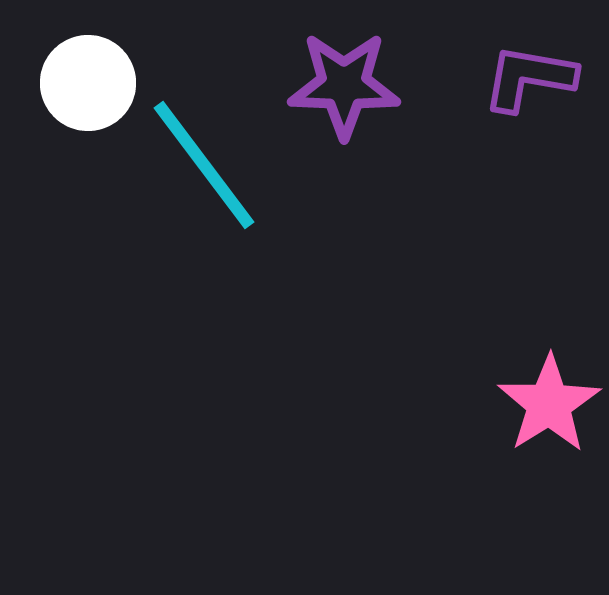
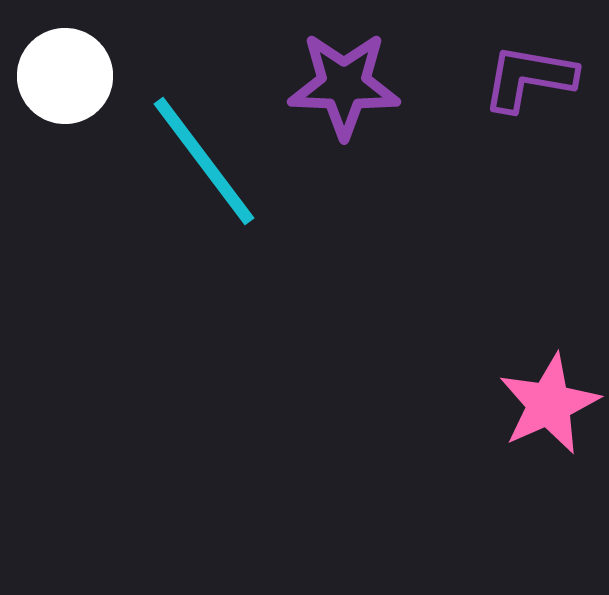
white circle: moved 23 px left, 7 px up
cyan line: moved 4 px up
pink star: rotated 8 degrees clockwise
